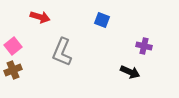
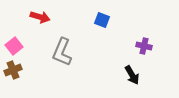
pink square: moved 1 px right
black arrow: moved 2 px right, 3 px down; rotated 36 degrees clockwise
